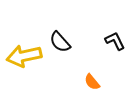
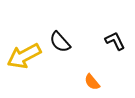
yellow arrow: rotated 16 degrees counterclockwise
